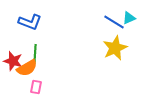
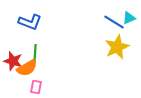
yellow star: moved 2 px right, 1 px up
